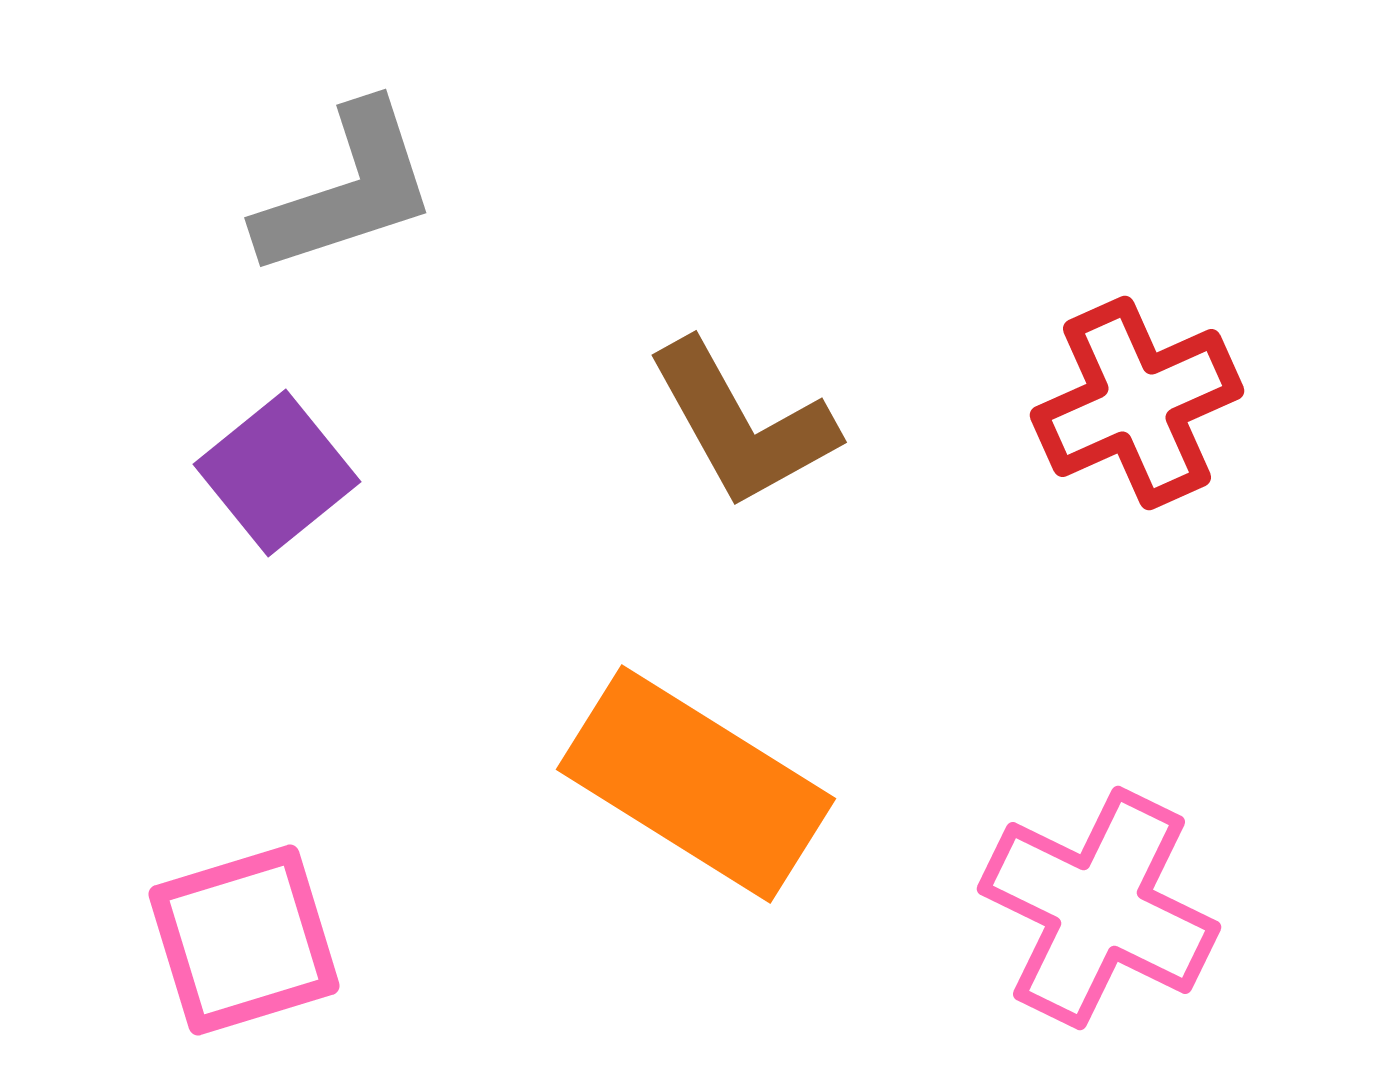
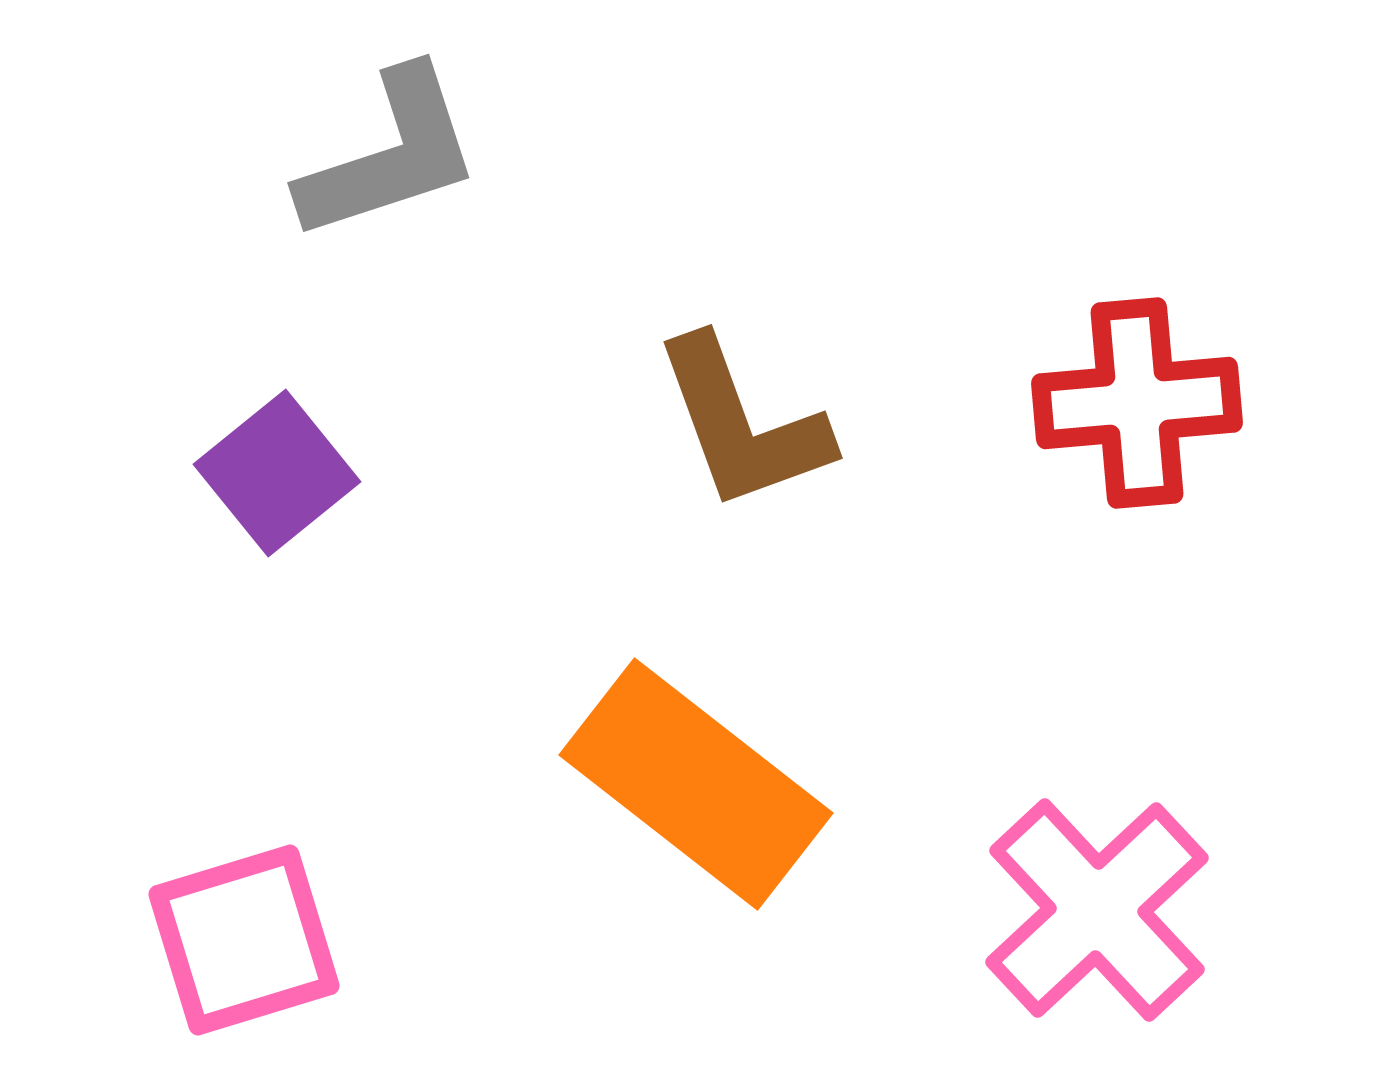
gray L-shape: moved 43 px right, 35 px up
red cross: rotated 19 degrees clockwise
brown L-shape: rotated 9 degrees clockwise
orange rectangle: rotated 6 degrees clockwise
pink cross: moved 2 px left, 2 px down; rotated 21 degrees clockwise
